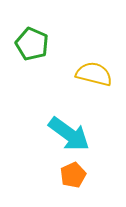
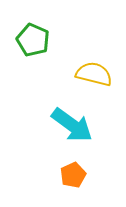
green pentagon: moved 1 px right, 4 px up
cyan arrow: moved 3 px right, 9 px up
